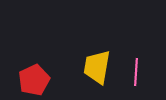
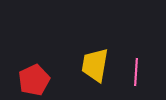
yellow trapezoid: moved 2 px left, 2 px up
